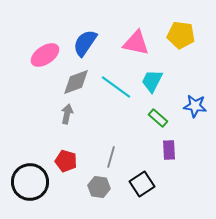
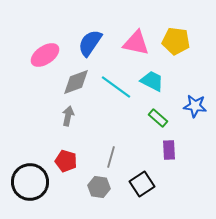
yellow pentagon: moved 5 px left, 6 px down
blue semicircle: moved 5 px right
cyan trapezoid: rotated 90 degrees clockwise
gray arrow: moved 1 px right, 2 px down
